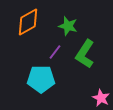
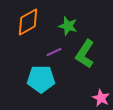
purple line: moved 1 px left; rotated 28 degrees clockwise
